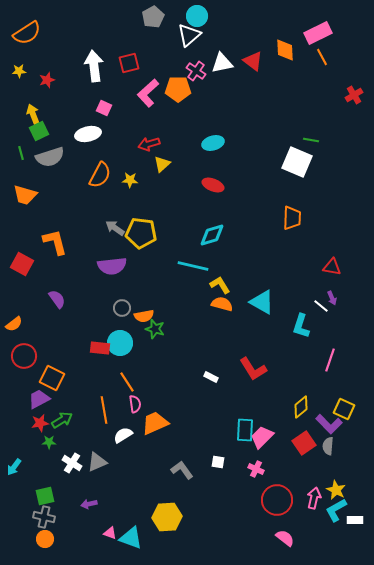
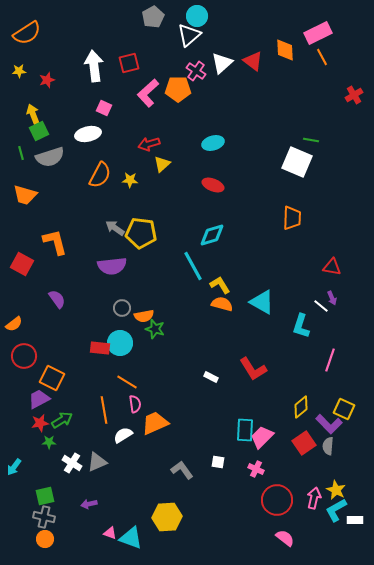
white triangle at (222, 63): rotated 30 degrees counterclockwise
cyan line at (193, 266): rotated 48 degrees clockwise
orange line at (127, 382): rotated 25 degrees counterclockwise
